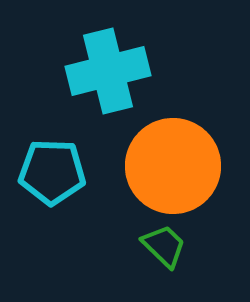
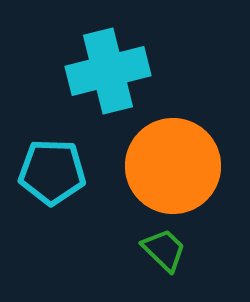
green trapezoid: moved 4 px down
